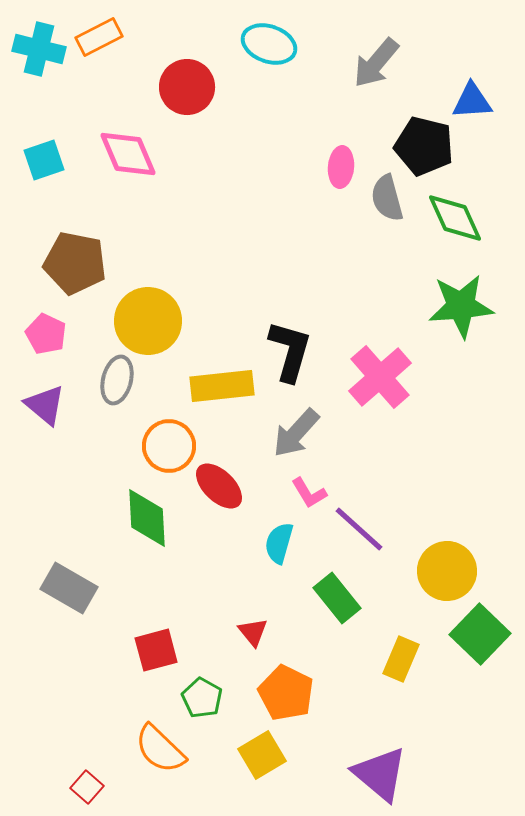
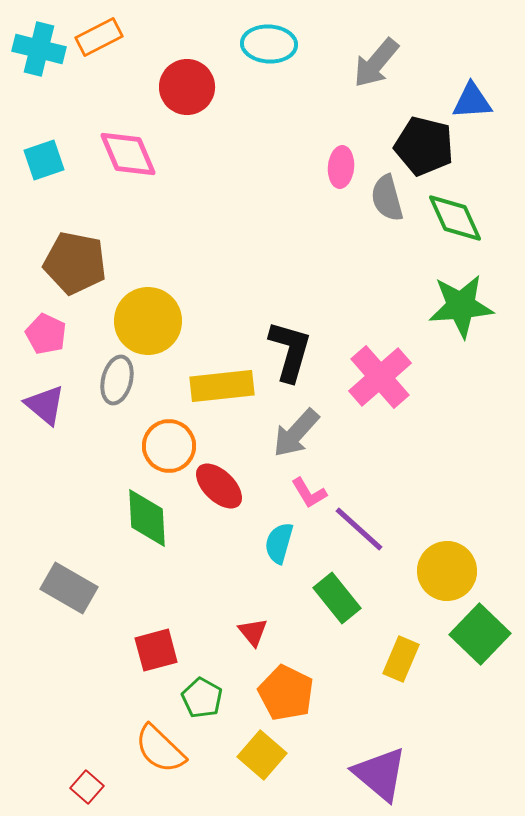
cyan ellipse at (269, 44): rotated 16 degrees counterclockwise
yellow square at (262, 755): rotated 18 degrees counterclockwise
